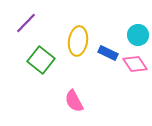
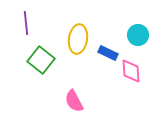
purple line: rotated 50 degrees counterclockwise
yellow ellipse: moved 2 px up
pink diamond: moved 4 px left, 7 px down; rotated 30 degrees clockwise
